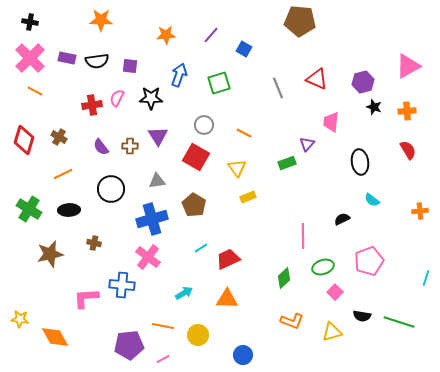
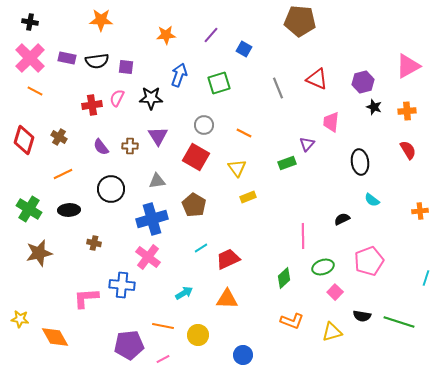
purple square at (130, 66): moved 4 px left, 1 px down
brown star at (50, 254): moved 11 px left, 1 px up
